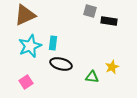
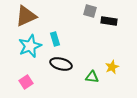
brown triangle: moved 1 px right, 1 px down
cyan rectangle: moved 2 px right, 4 px up; rotated 24 degrees counterclockwise
